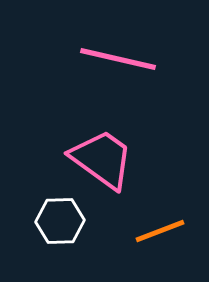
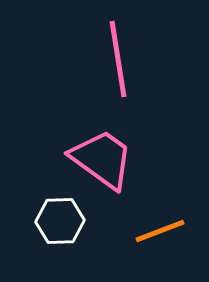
pink line: rotated 68 degrees clockwise
